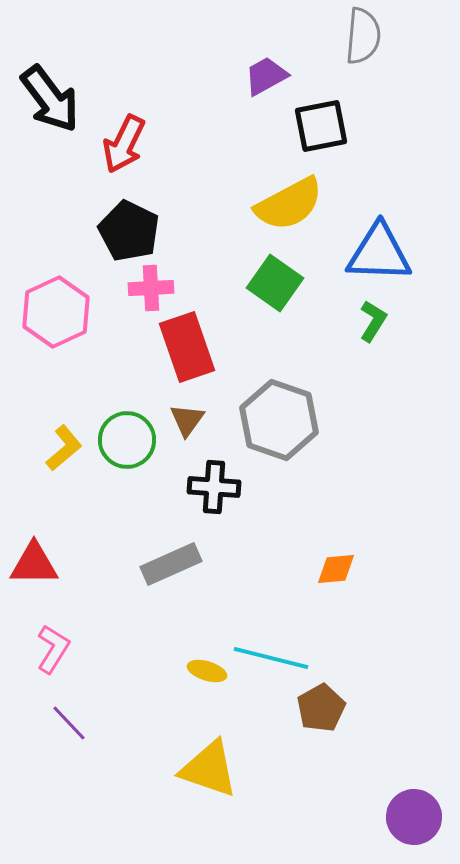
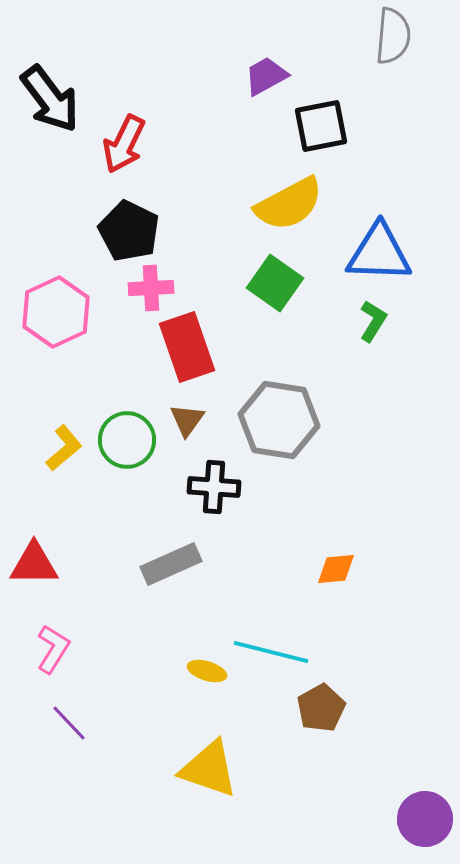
gray semicircle: moved 30 px right
gray hexagon: rotated 10 degrees counterclockwise
cyan line: moved 6 px up
purple circle: moved 11 px right, 2 px down
